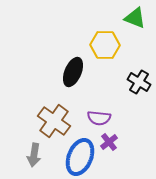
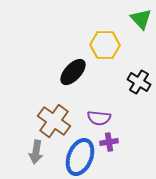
green triangle: moved 6 px right, 1 px down; rotated 25 degrees clockwise
black ellipse: rotated 20 degrees clockwise
purple cross: rotated 30 degrees clockwise
gray arrow: moved 2 px right, 3 px up
